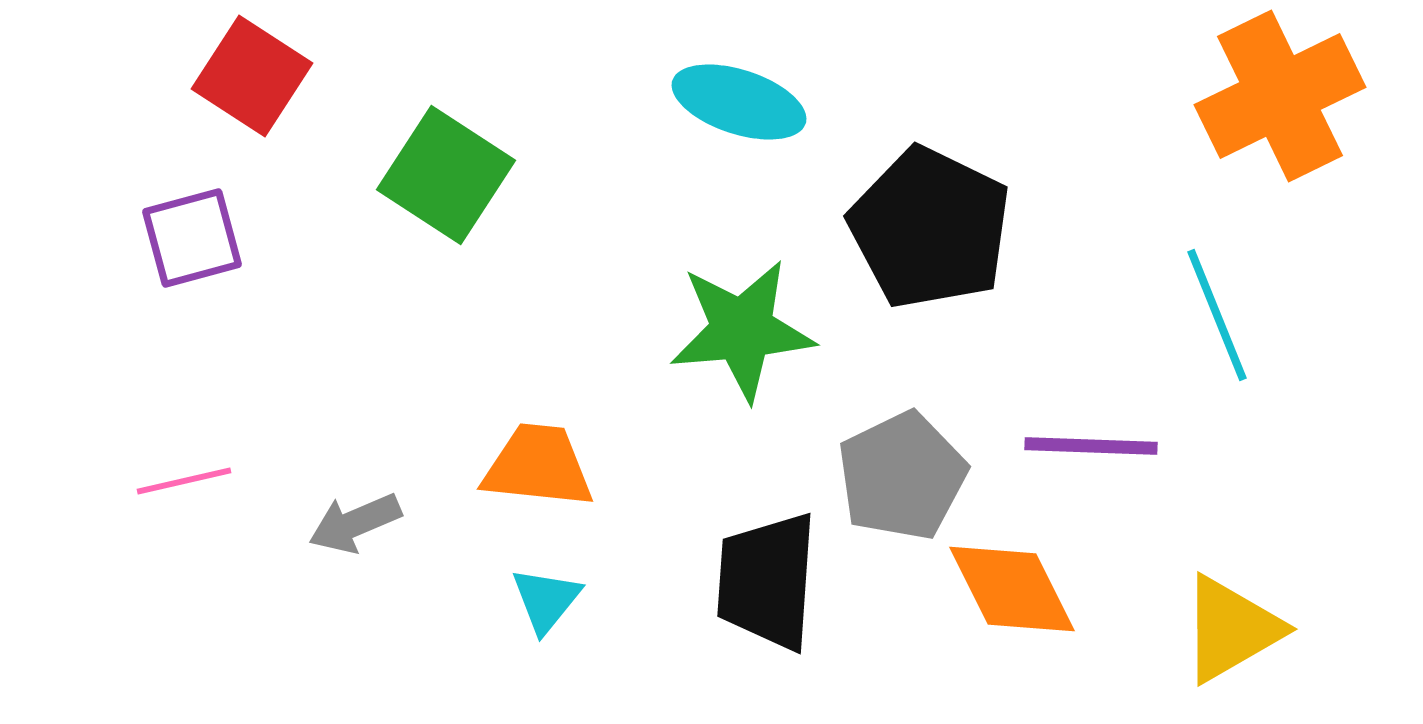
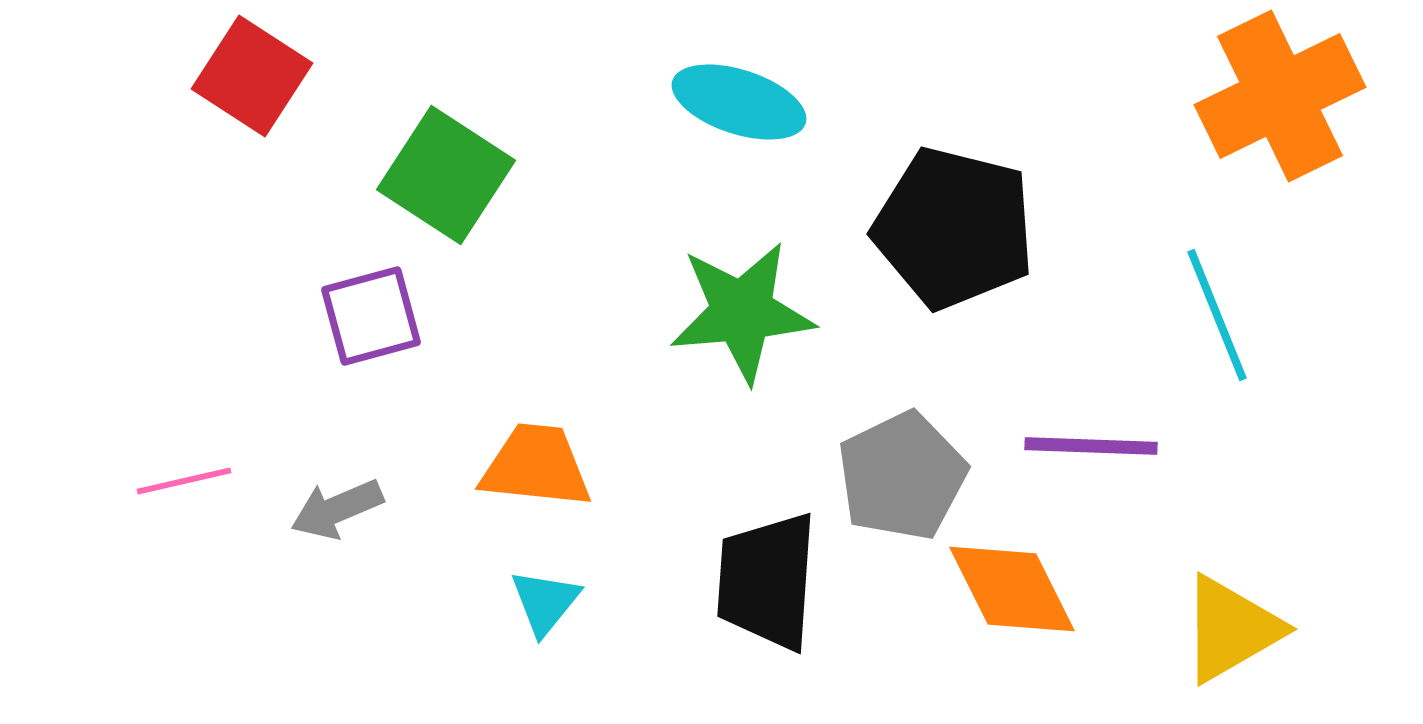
black pentagon: moved 24 px right; rotated 12 degrees counterclockwise
purple square: moved 179 px right, 78 px down
green star: moved 18 px up
orange trapezoid: moved 2 px left
gray arrow: moved 18 px left, 14 px up
cyan triangle: moved 1 px left, 2 px down
